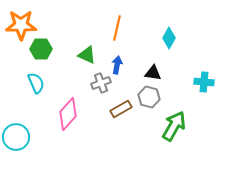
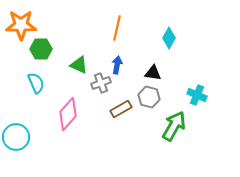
green triangle: moved 8 px left, 10 px down
cyan cross: moved 7 px left, 13 px down; rotated 18 degrees clockwise
